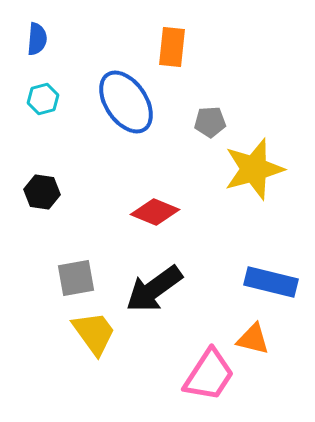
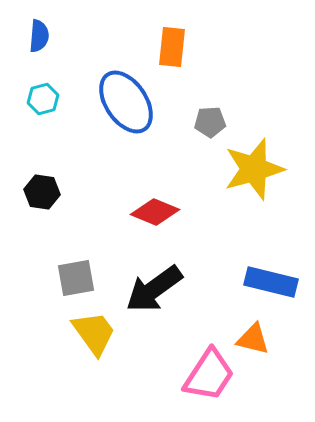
blue semicircle: moved 2 px right, 3 px up
